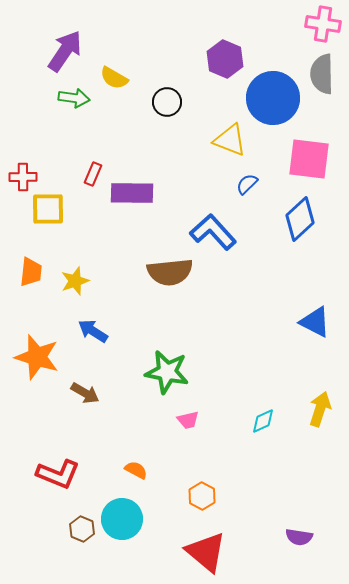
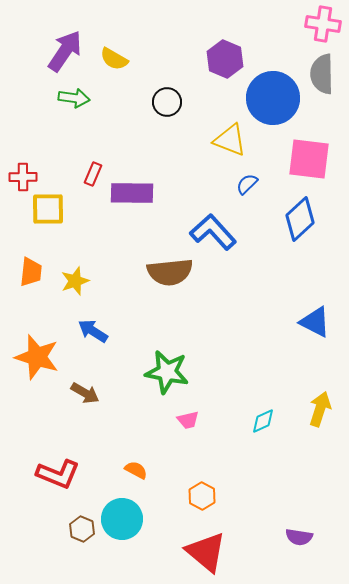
yellow semicircle: moved 19 px up
